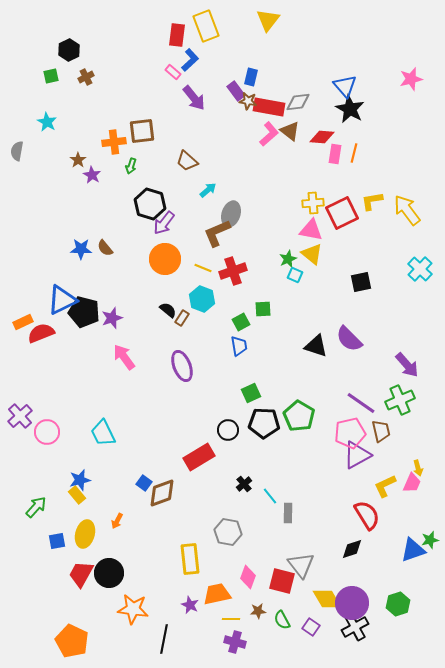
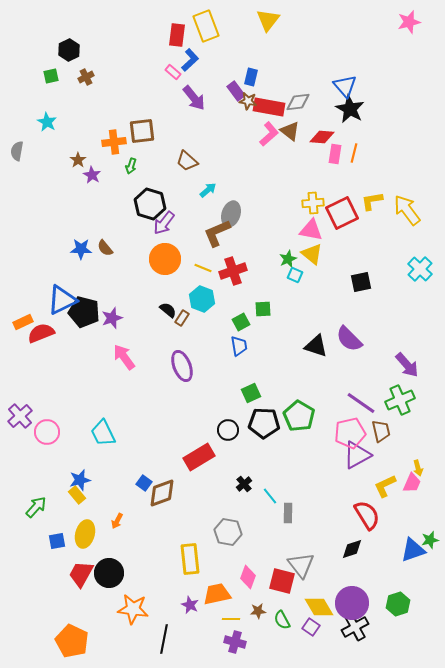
pink star at (411, 79): moved 2 px left, 57 px up
yellow diamond at (327, 599): moved 8 px left, 8 px down
